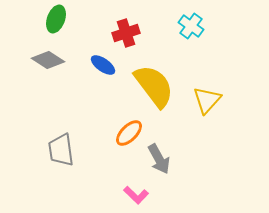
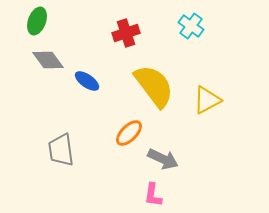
green ellipse: moved 19 px left, 2 px down
gray diamond: rotated 20 degrees clockwise
blue ellipse: moved 16 px left, 16 px down
yellow triangle: rotated 20 degrees clockwise
gray arrow: moved 4 px right; rotated 36 degrees counterclockwise
pink L-shape: moved 17 px right; rotated 55 degrees clockwise
